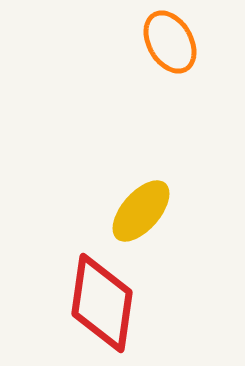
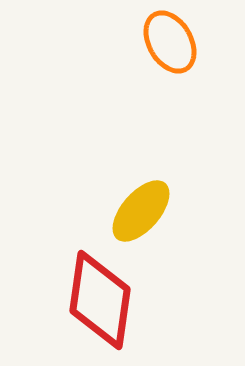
red diamond: moved 2 px left, 3 px up
